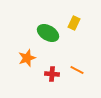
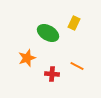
orange line: moved 4 px up
